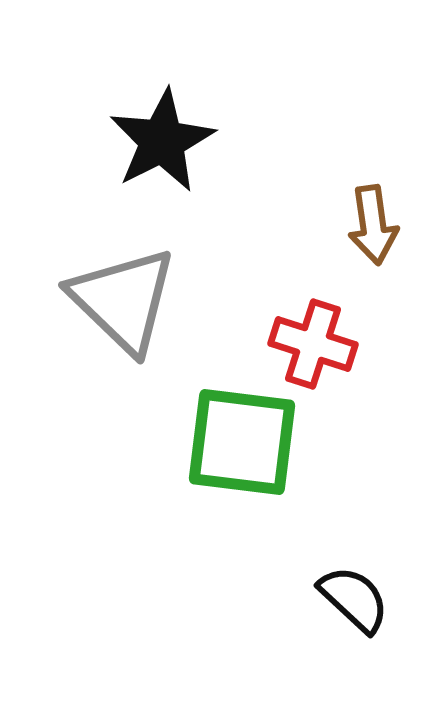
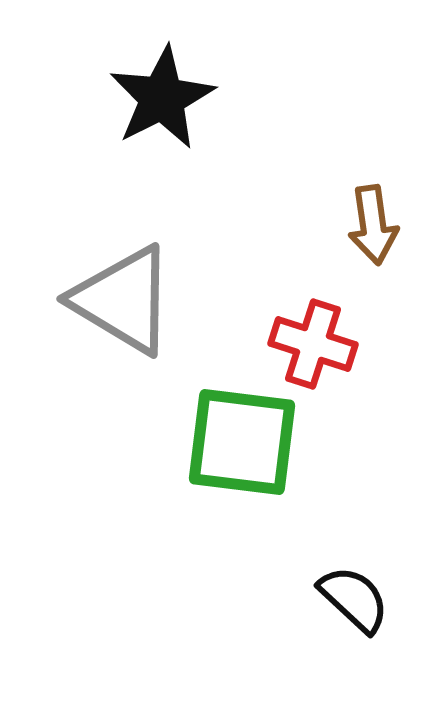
black star: moved 43 px up
gray triangle: rotated 13 degrees counterclockwise
